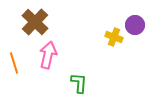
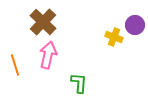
brown cross: moved 8 px right
orange line: moved 1 px right, 2 px down
